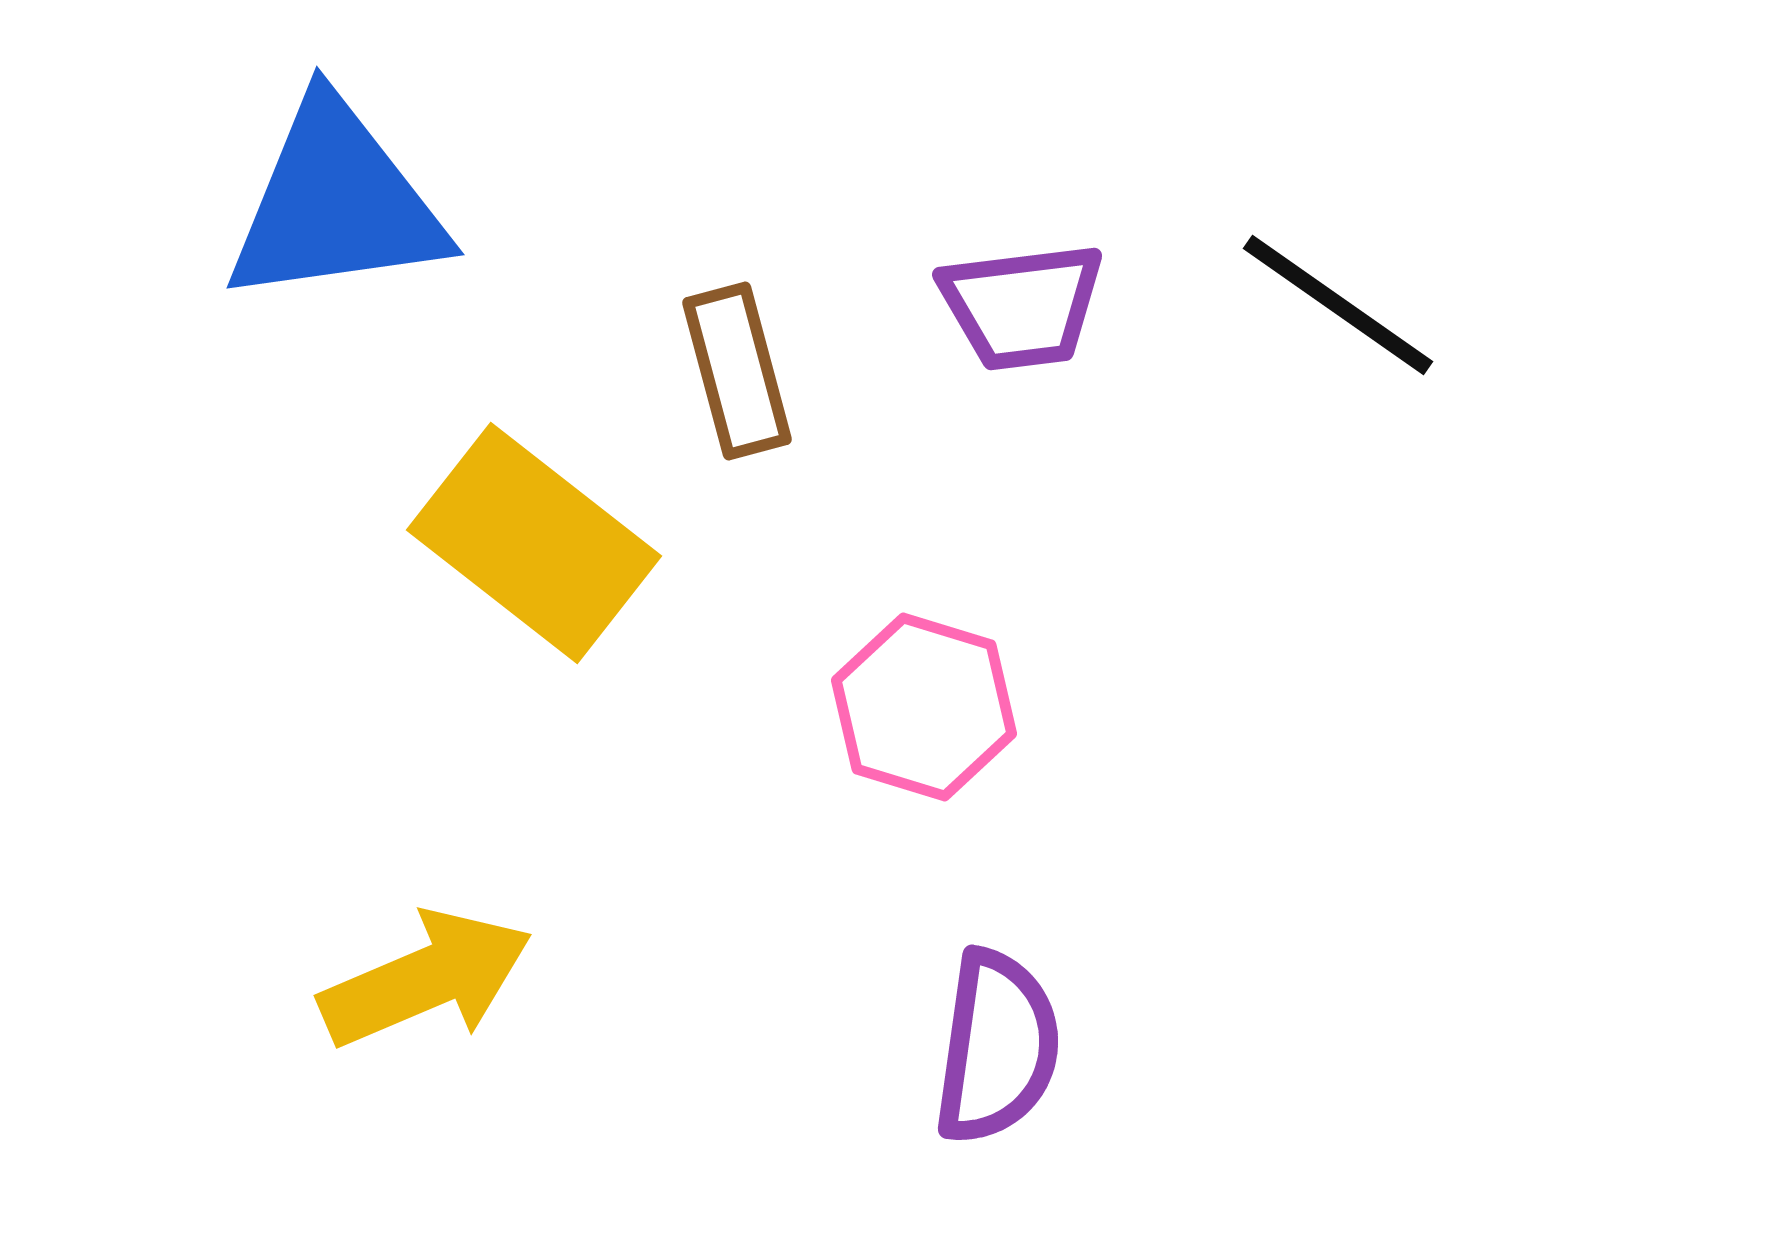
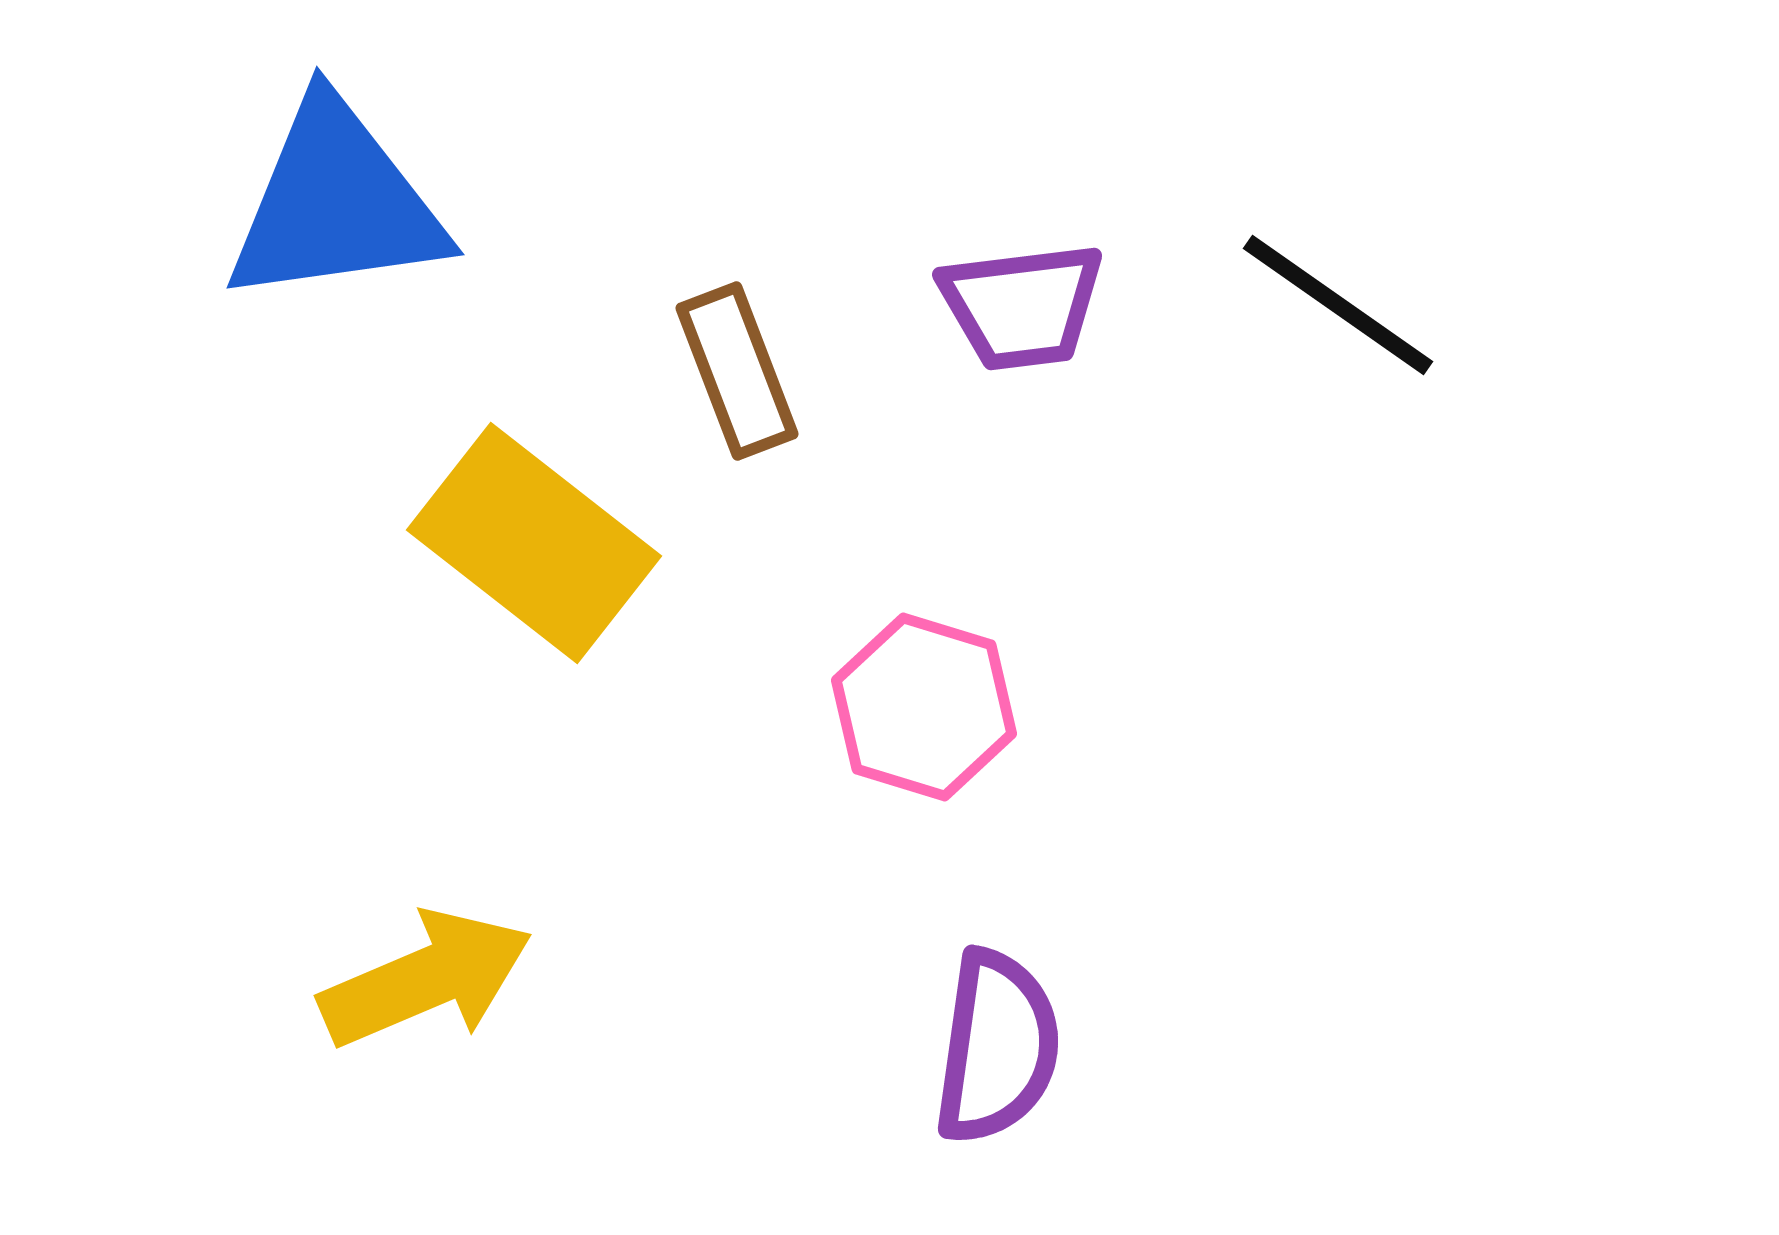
brown rectangle: rotated 6 degrees counterclockwise
